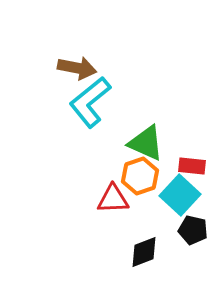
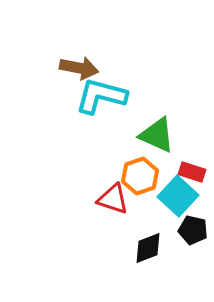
brown arrow: moved 2 px right
cyan L-shape: moved 11 px right, 6 px up; rotated 54 degrees clockwise
green triangle: moved 11 px right, 8 px up
red rectangle: moved 6 px down; rotated 12 degrees clockwise
cyan square: moved 2 px left, 1 px down
red triangle: rotated 20 degrees clockwise
black diamond: moved 4 px right, 4 px up
